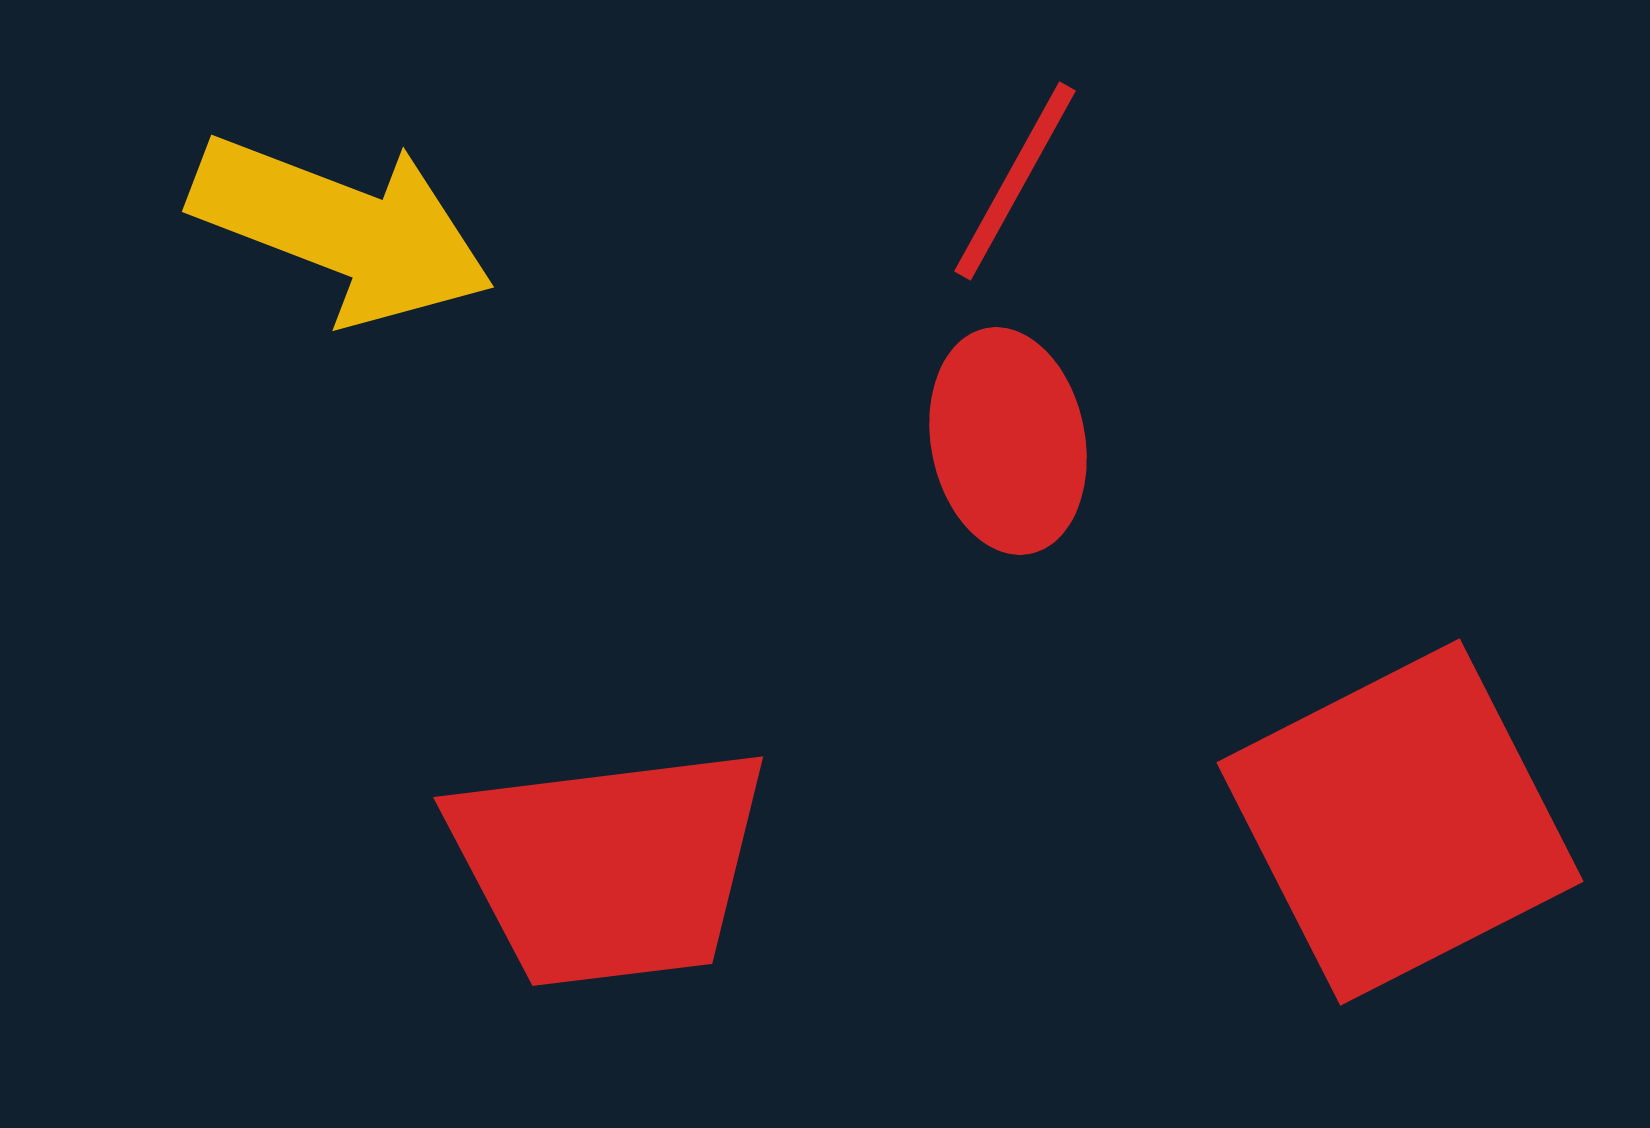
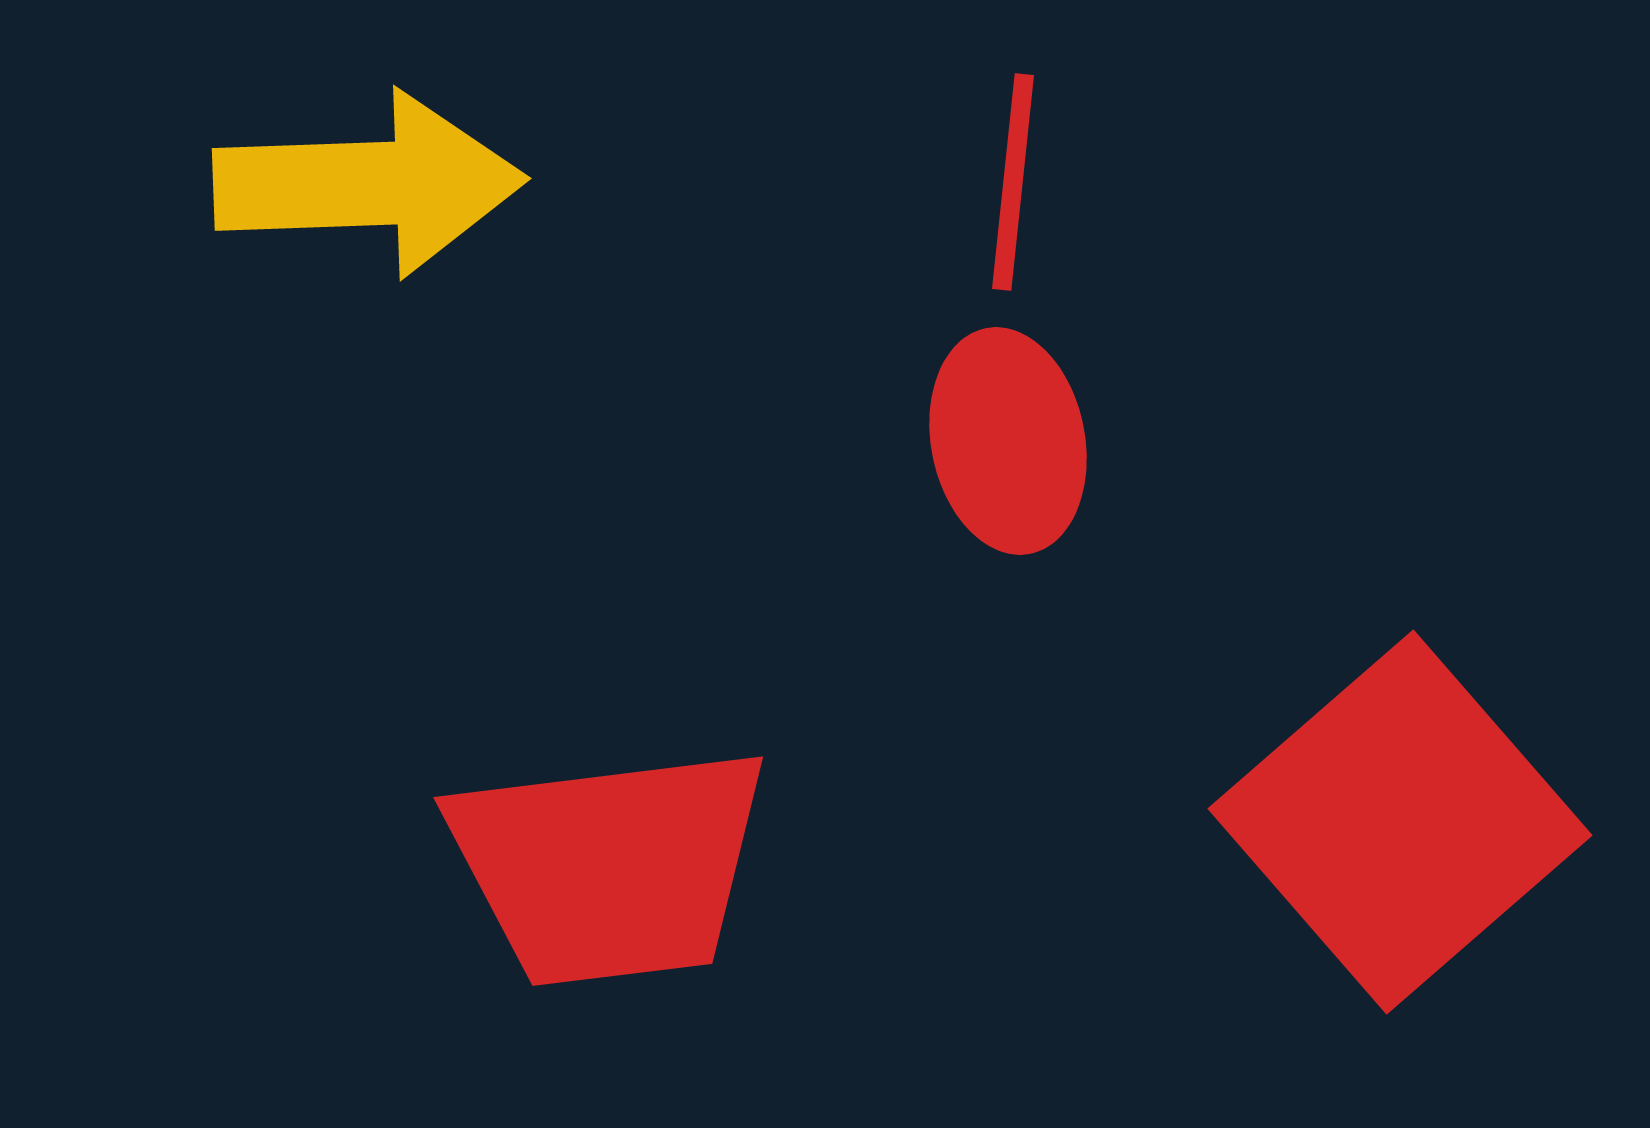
red line: moved 2 px left, 1 px down; rotated 23 degrees counterclockwise
yellow arrow: moved 27 px right, 45 px up; rotated 23 degrees counterclockwise
red square: rotated 14 degrees counterclockwise
